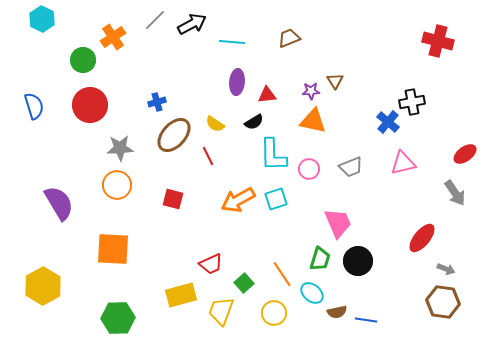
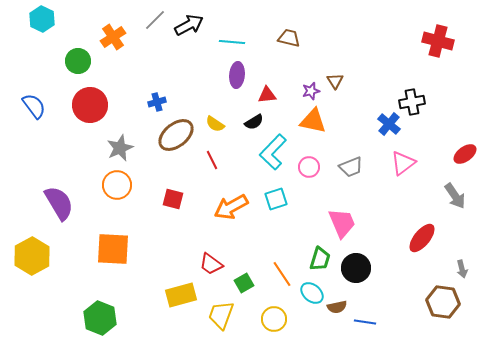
black arrow at (192, 24): moved 3 px left, 1 px down
brown trapezoid at (289, 38): rotated 35 degrees clockwise
green circle at (83, 60): moved 5 px left, 1 px down
purple ellipse at (237, 82): moved 7 px up
purple star at (311, 91): rotated 12 degrees counterclockwise
blue semicircle at (34, 106): rotated 20 degrees counterclockwise
blue cross at (388, 122): moved 1 px right, 2 px down
brown ellipse at (174, 135): moved 2 px right; rotated 9 degrees clockwise
gray star at (120, 148): rotated 20 degrees counterclockwise
cyan L-shape at (273, 155): moved 3 px up; rotated 45 degrees clockwise
red line at (208, 156): moved 4 px right, 4 px down
pink triangle at (403, 163): rotated 24 degrees counterclockwise
pink circle at (309, 169): moved 2 px up
gray arrow at (455, 193): moved 3 px down
orange arrow at (238, 200): moved 7 px left, 7 px down
pink trapezoid at (338, 223): moved 4 px right
black circle at (358, 261): moved 2 px left, 7 px down
red trapezoid at (211, 264): rotated 60 degrees clockwise
gray arrow at (446, 269): moved 16 px right; rotated 54 degrees clockwise
green square at (244, 283): rotated 12 degrees clockwise
yellow hexagon at (43, 286): moved 11 px left, 30 px up
yellow trapezoid at (221, 311): moved 4 px down
brown semicircle at (337, 312): moved 5 px up
yellow circle at (274, 313): moved 6 px down
green hexagon at (118, 318): moved 18 px left; rotated 24 degrees clockwise
blue line at (366, 320): moved 1 px left, 2 px down
